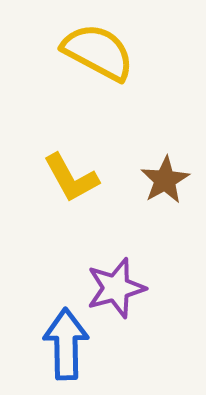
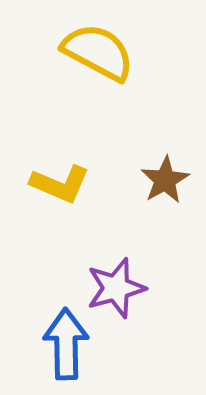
yellow L-shape: moved 11 px left, 6 px down; rotated 38 degrees counterclockwise
